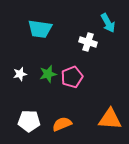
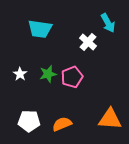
white cross: rotated 24 degrees clockwise
white star: rotated 24 degrees counterclockwise
